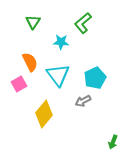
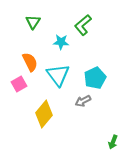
green L-shape: moved 2 px down
